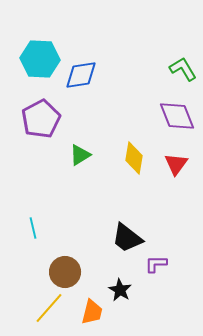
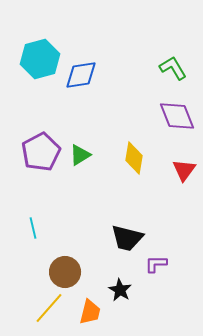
cyan hexagon: rotated 18 degrees counterclockwise
green L-shape: moved 10 px left, 1 px up
purple pentagon: moved 33 px down
red triangle: moved 8 px right, 6 px down
black trapezoid: rotated 24 degrees counterclockwise
orange trapezoid: moved 2 px left
